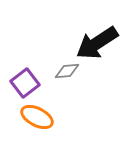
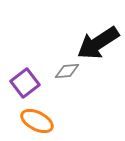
black arrow: moved 1 px right
orange ellipse: moved 4 px down
